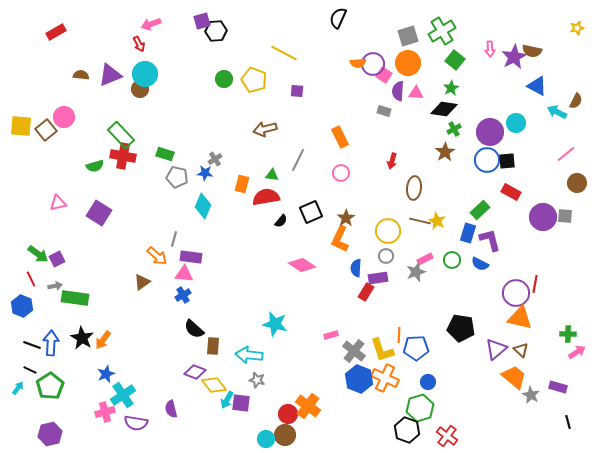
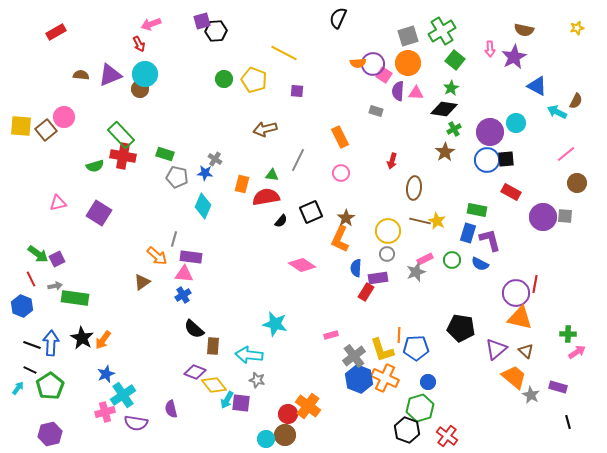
brown semicircle at (532, 51): moved 8 px left, 21 px up
gray rectangle at (384, 111): moved 8 px left
gray cross at (215, 159): rotated 24 degrees counterclockwise
black square at (507, 161): moved 1 px left, 2 px up
green rectangle at (480, 210): moved 3 px left; rotated 54 degrees clockwise
gray circle at (386, 256): moved 1 px right, 2 px up
brown triangle at (521, 350): moved 5 px right, 1 px down
gray cross at (354, 351): moved 5 px down; rotated 15 degrees clockwise
